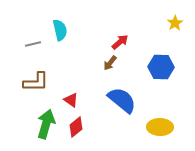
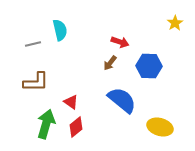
red arrow: rotated 60 degrees clockwise
blue hexagon: moved 12 px left, 1 px up
red triangle: moved 2 px down
yellow ellipse: rotated 15 degrees clockwise
